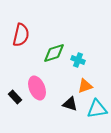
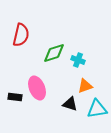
black rectangle: rotated 40 degrees counterclockwise
